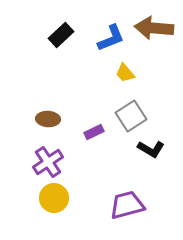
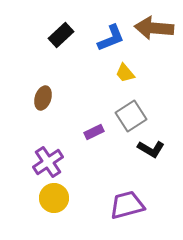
brown ellipse: moved 5 px left, 21 px up; rotated 75 degrees counterclockwise
